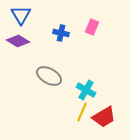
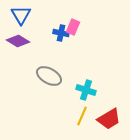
pink rectangle: moved 19 px left
cyan cross: rotated 12 degrees counterclockwise
yellow line: moved 4 px down
red trapezoid: moved 5 px right, 2 px down
